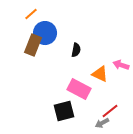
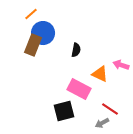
blue circle: moved 2 px left
red line: moved 2 px up; rotated 72 degrees clockwise
